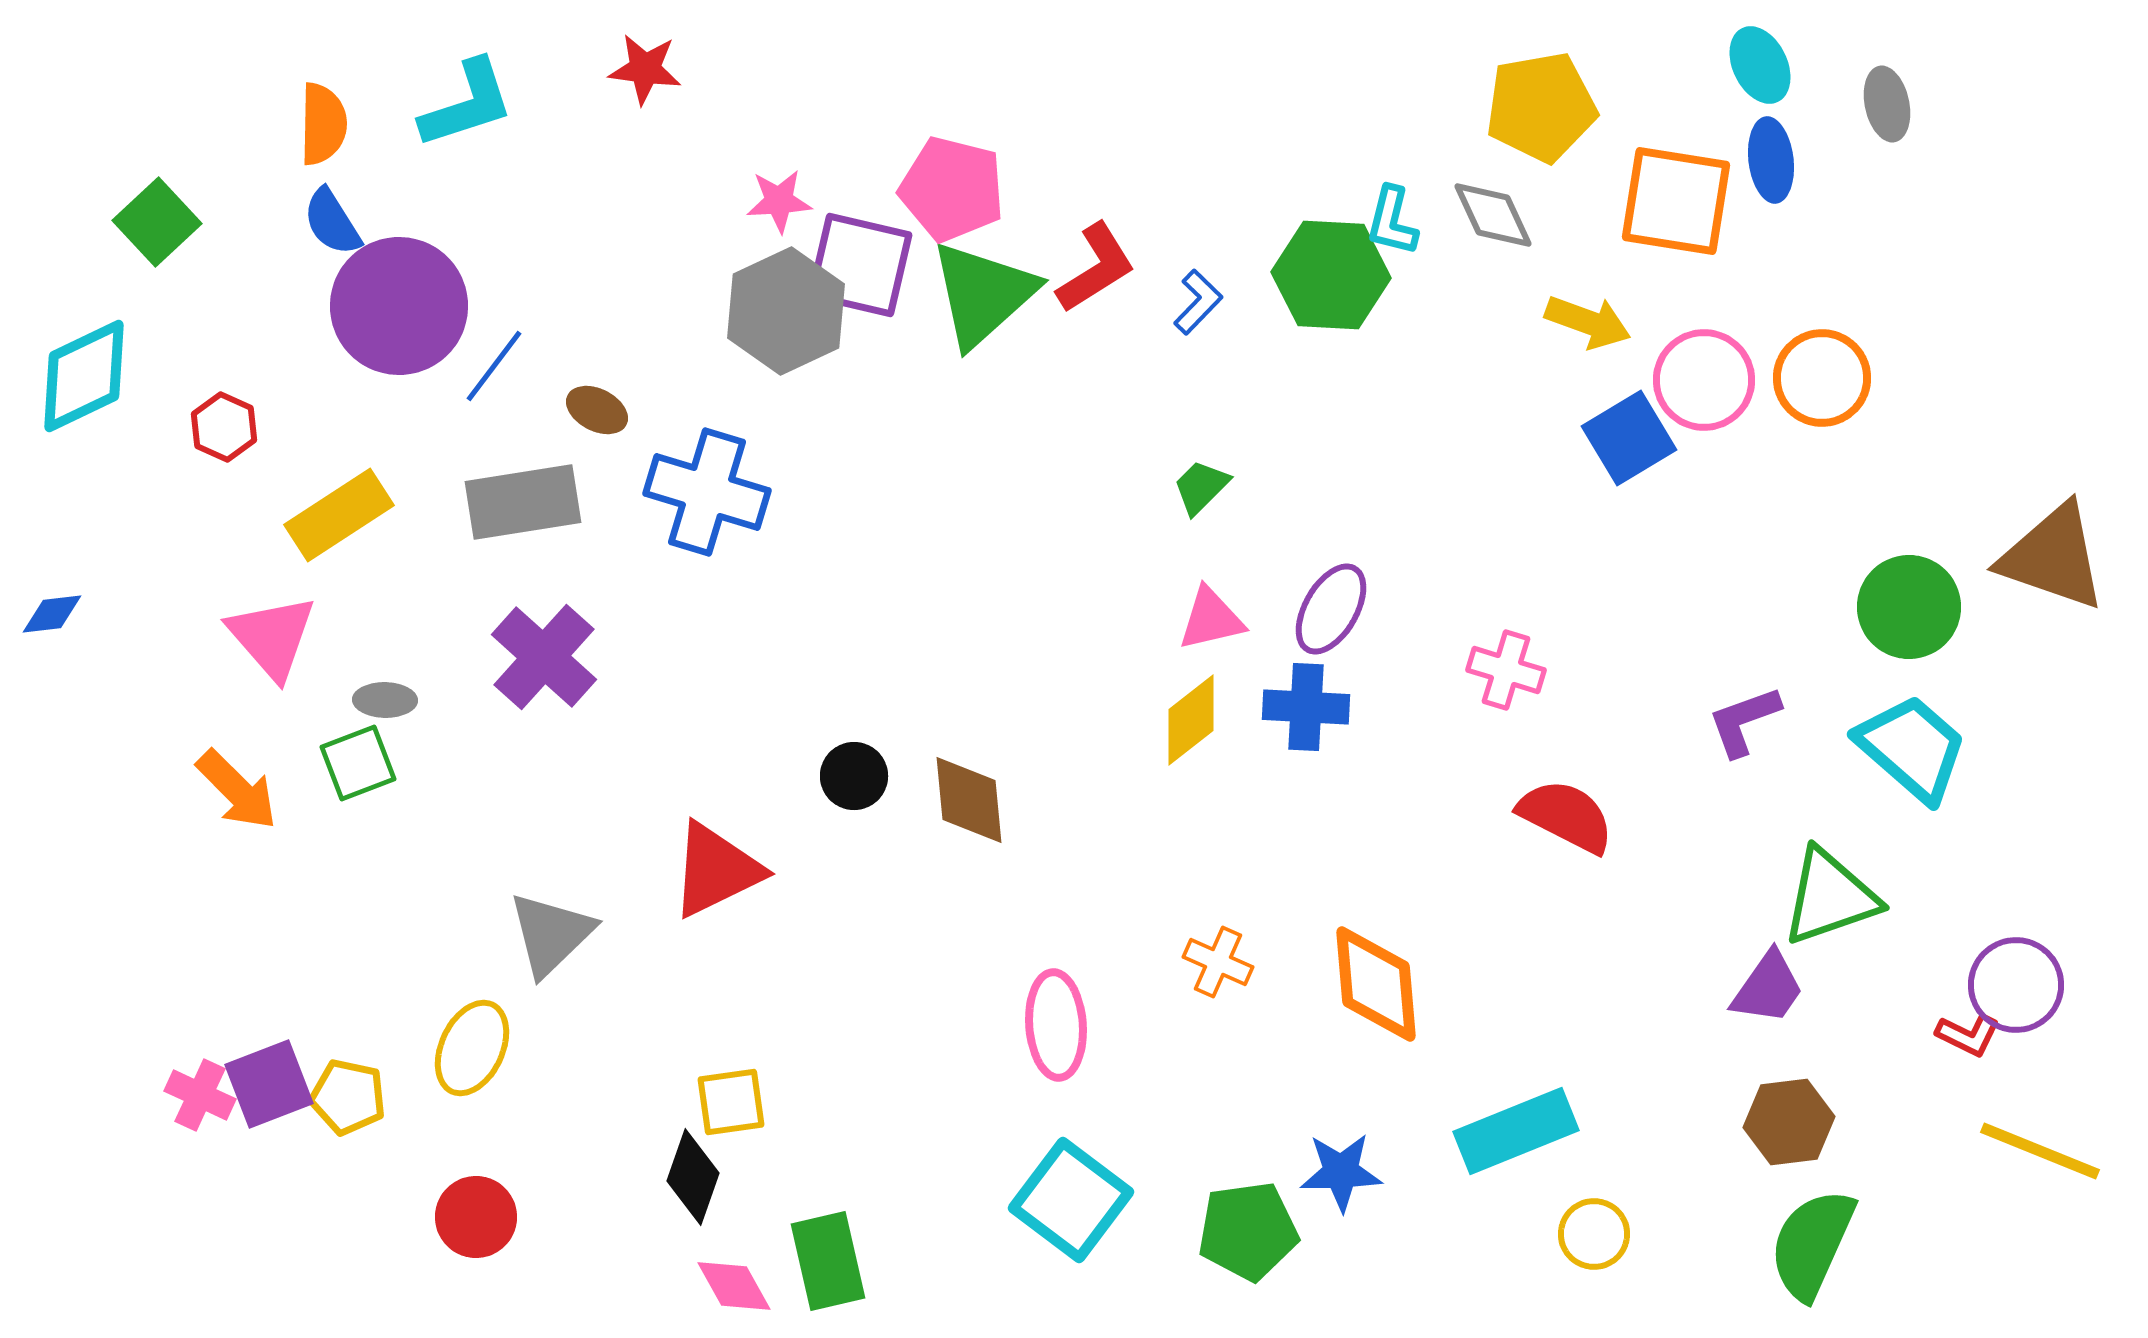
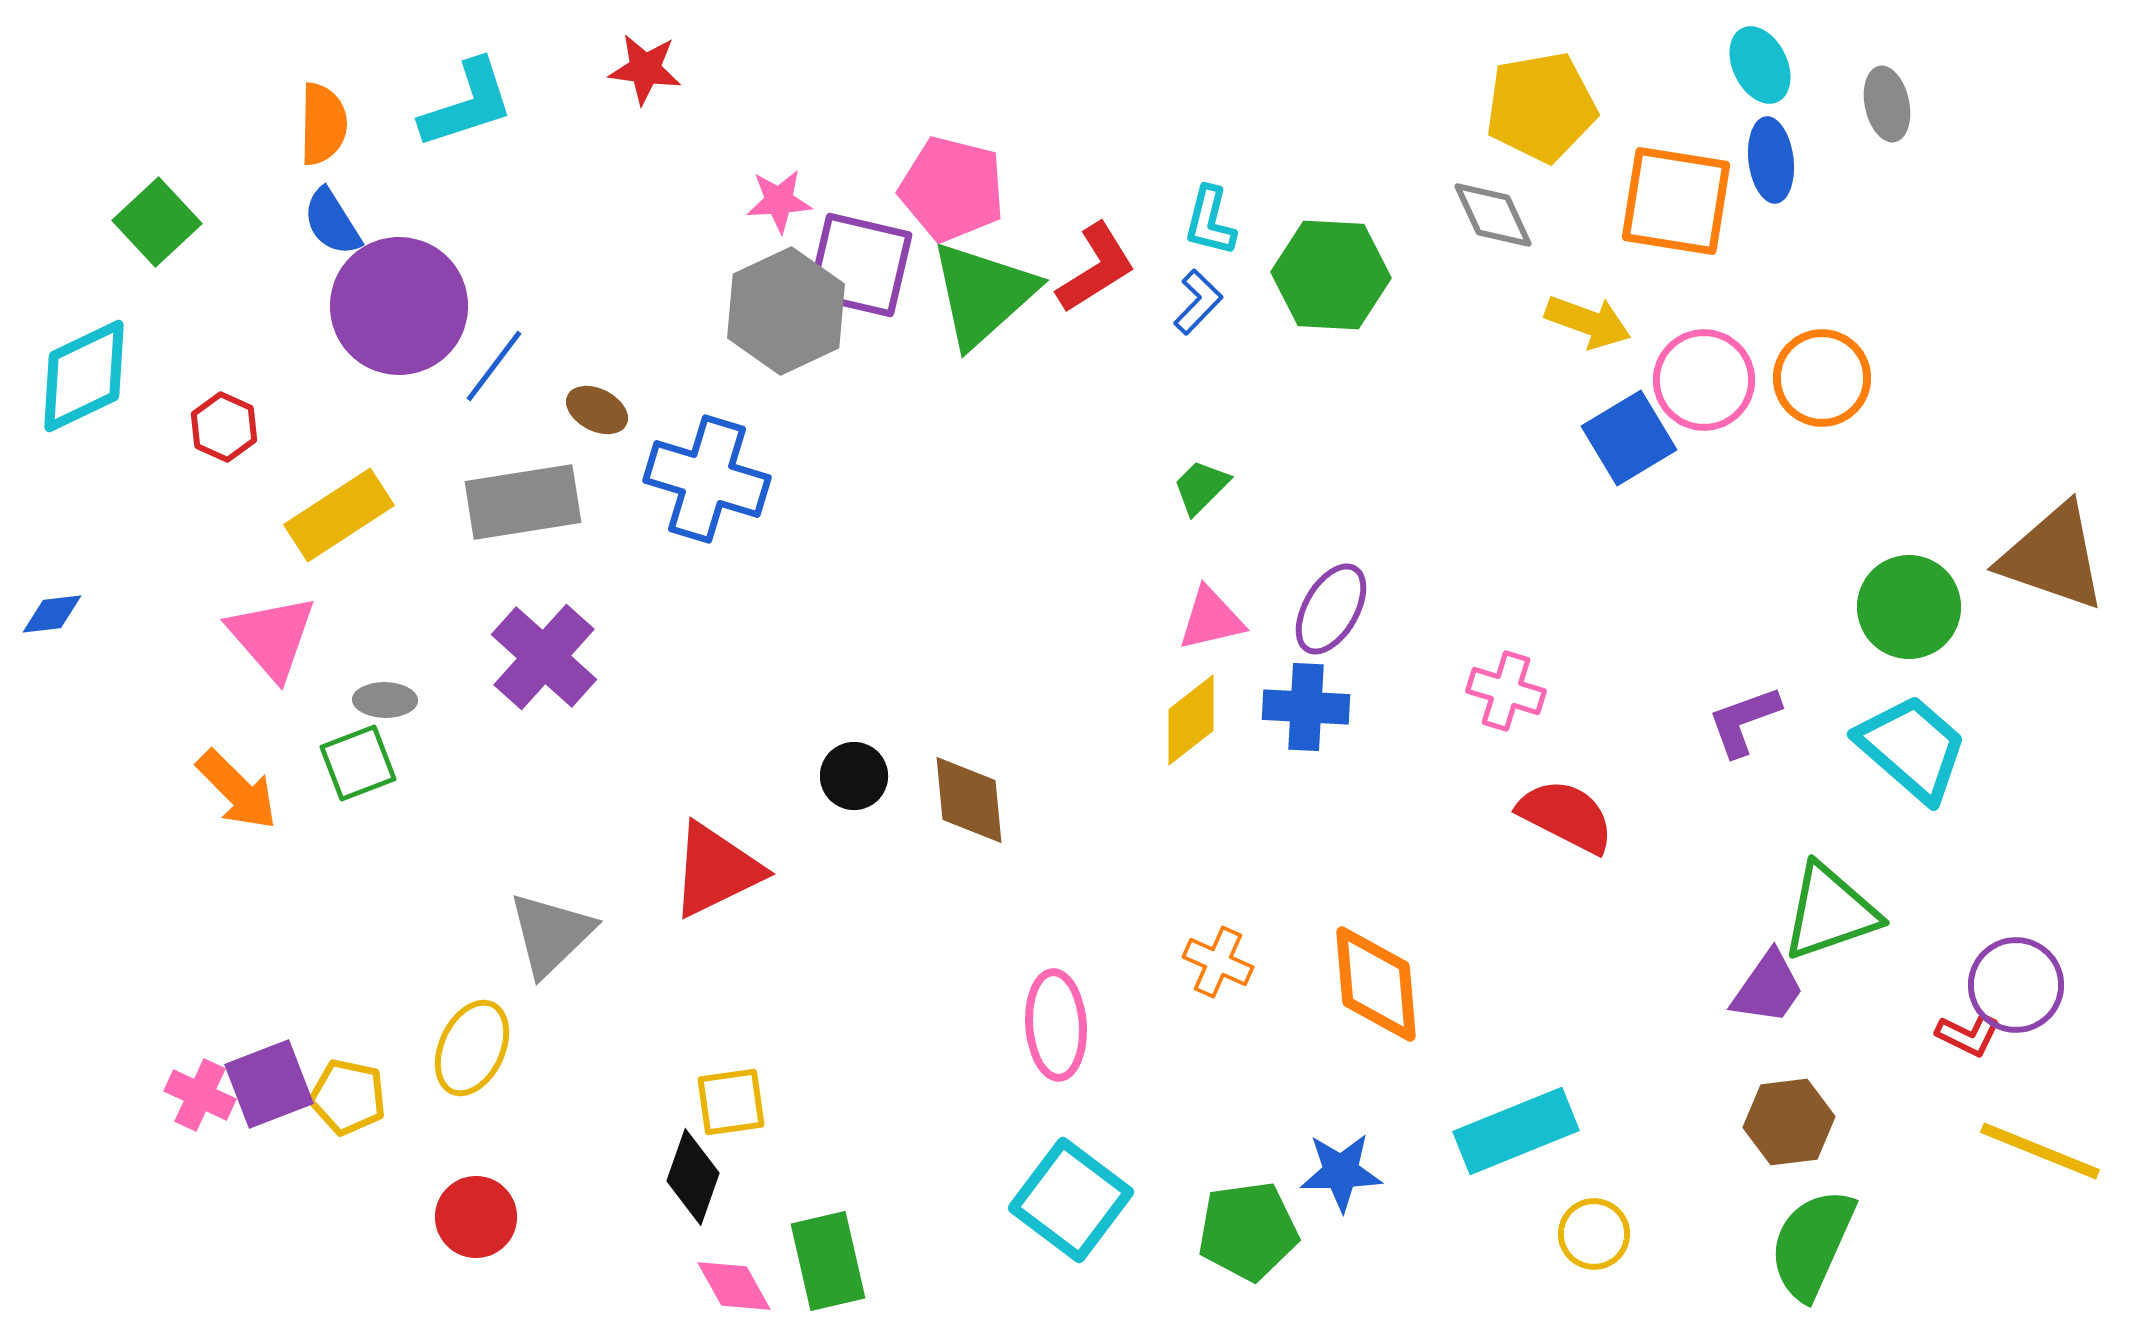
cyan L-shape at (1392, 221): moved 182 px left
blue cross at (707, 492): moved 13 px up
pink cross at (1506, 670): moved 21 px down
green triangle at (1830, 897): moved 15 px down
